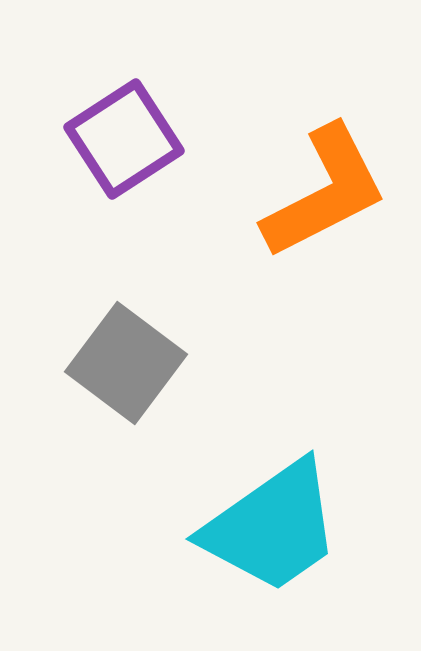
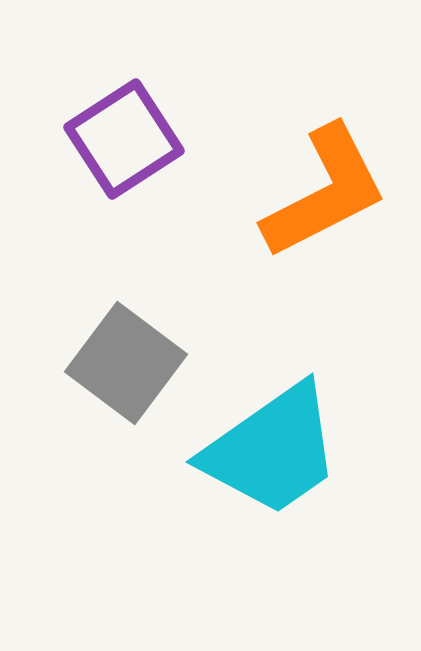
cyan trapezoid: moved 77 px up
